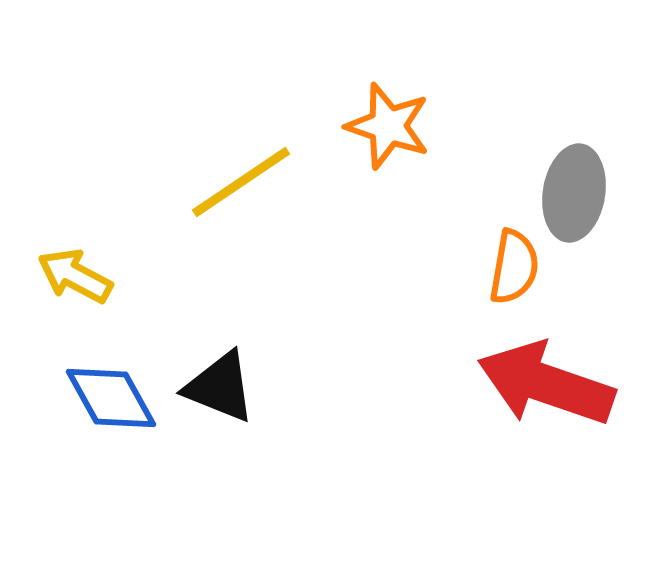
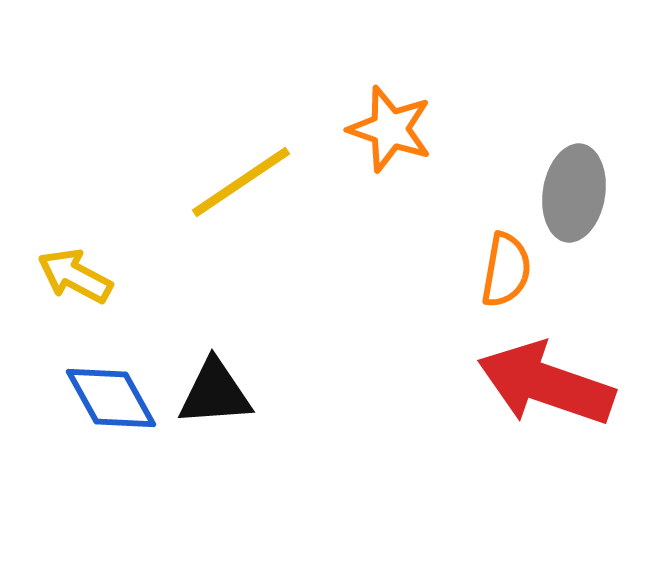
orange star: moved 2 px right, 3 px down
orange semicircle: moved 8 px left, 3 px down
black triangle: moved 5 px left, 6 px down; rotated 26 degrees counterclockwise
